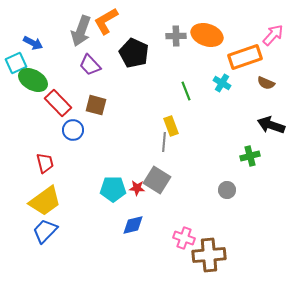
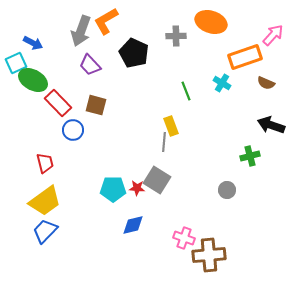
orange ellipse: moved 4 px right, 13 px up
